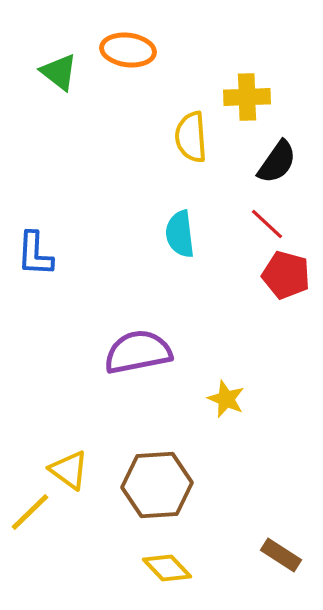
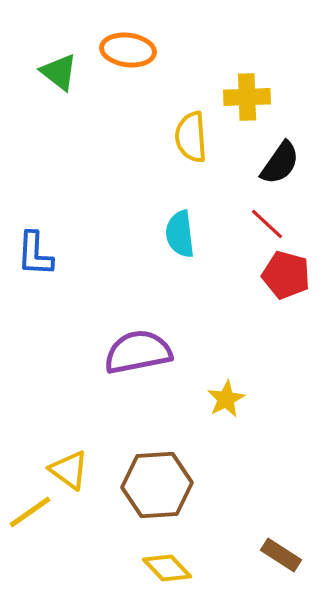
black semicircle: moved 3 px right, 1 px down
yellow star: rotated 21 degrees clockwise
yellow line: rotated 9 degrees clockwise
